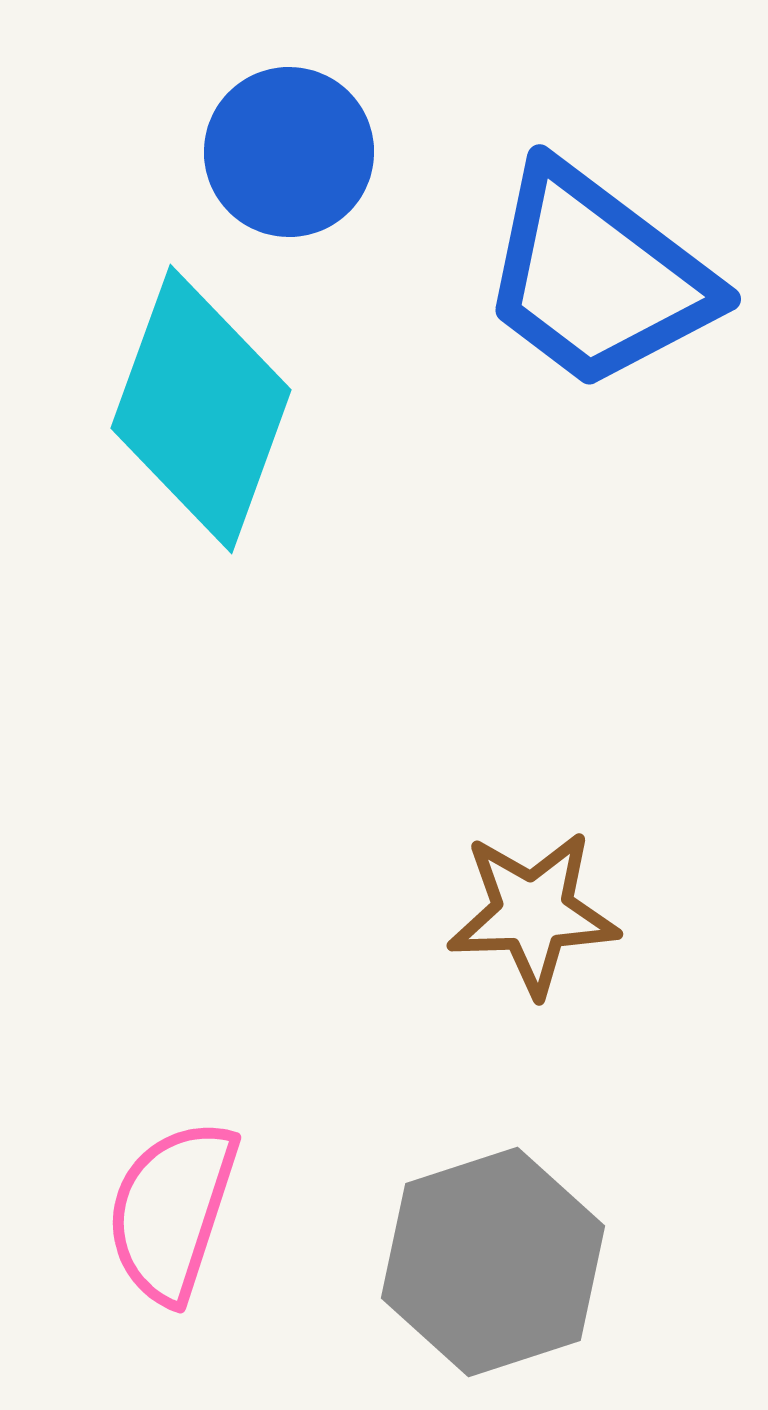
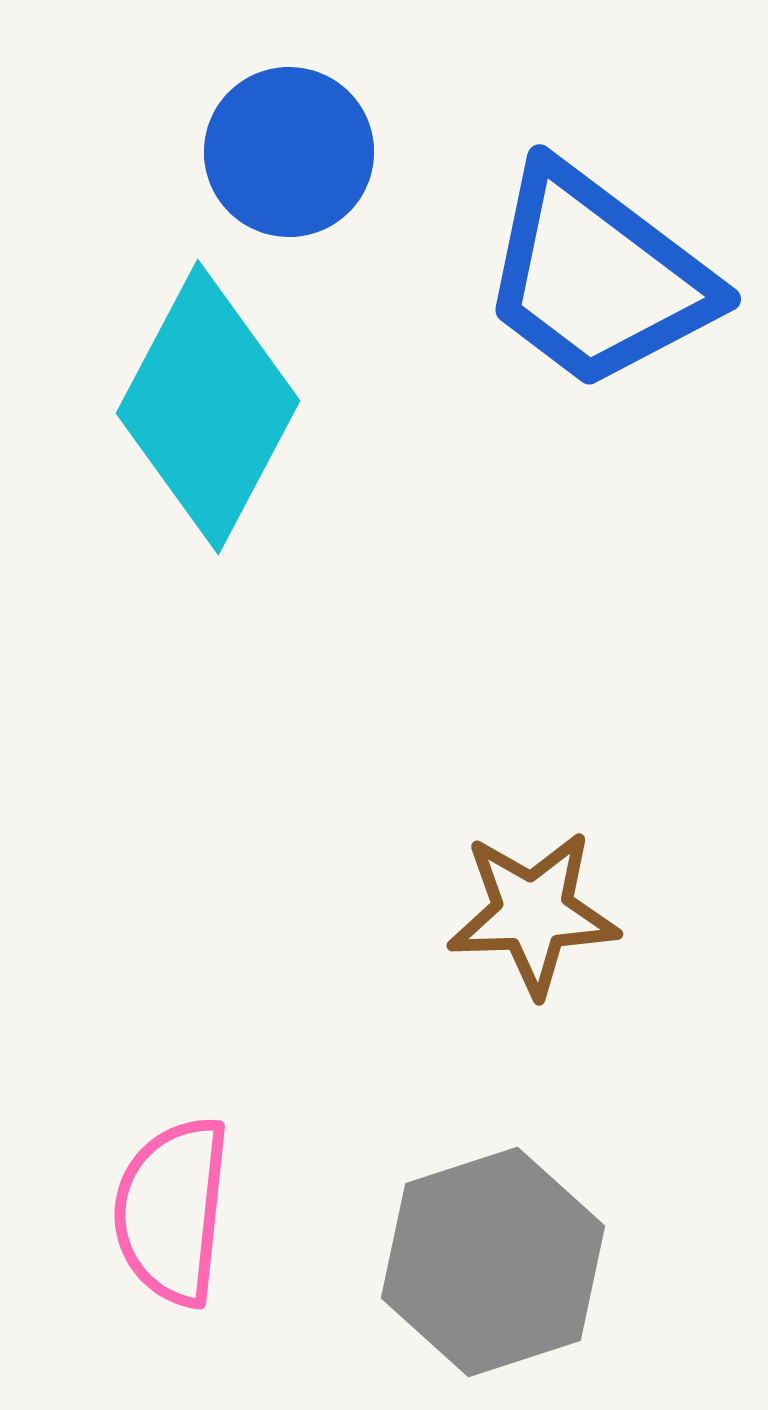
cyan diamond: moved 7 px right, 2 px up; rotated 8 degrees clockwise
pink semicircle: rotated 12 degrees counterclockwise
